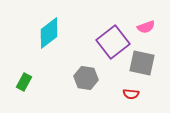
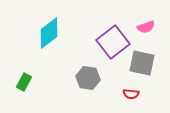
gray hexagon: moved 2 px right
